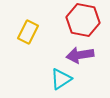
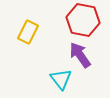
purple arrow: rotated 64 degrees clockwise
cyan triangle: rotated 35 degrees counterclockwise
